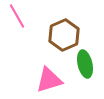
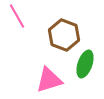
brown hexagon: rotated 16 degrees counterclockwise
green ellipse: rotated 32 degrees clockwise
